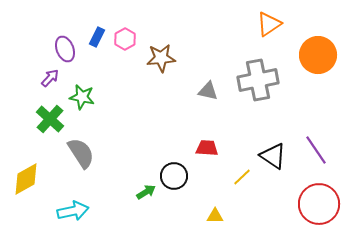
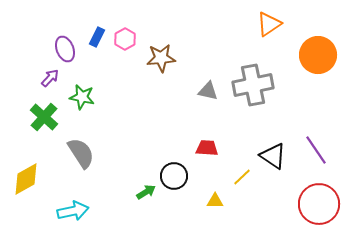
gray cross: moved 5 px left, 5 px down
green cross: moved 6 px left, 2 px up
yellow triangle: moved 15 px up
